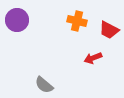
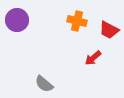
red arrow: rotated 18 degrees counterclockwise
gray semicircle: moved 1 px up
